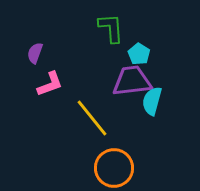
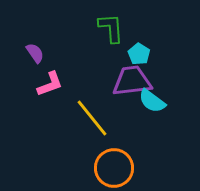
purple semicircle: rotated 125 degrees clockwise
cyan semicircle: rotated 68 degrees counterclockwise
